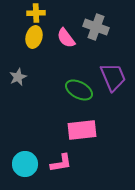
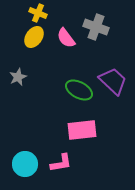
yellow cross: moved 2 px right; rotated 24 degrees clockwise
yellow ellipse: rotated 20 degrees clockwise
purple trapezoid: moved 4 px down; rotated 24 degrees counterclockwise
